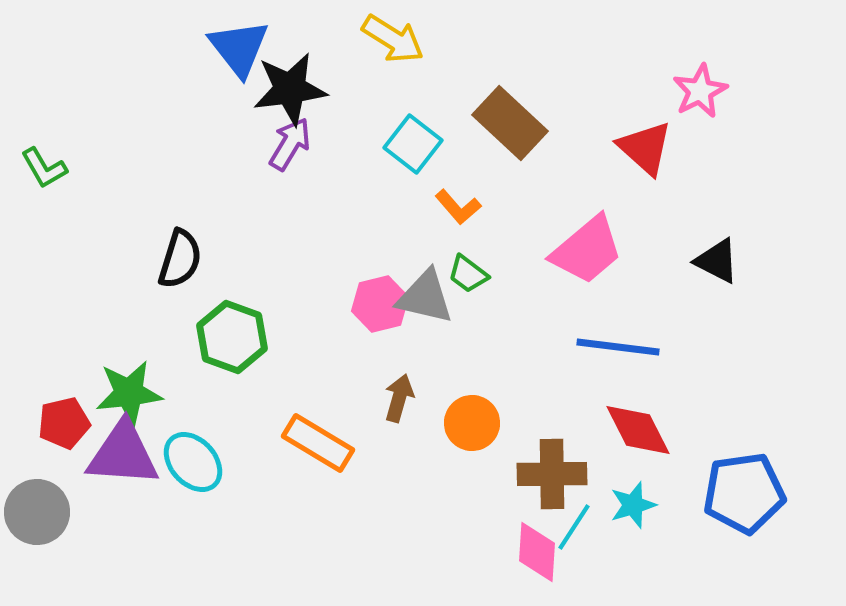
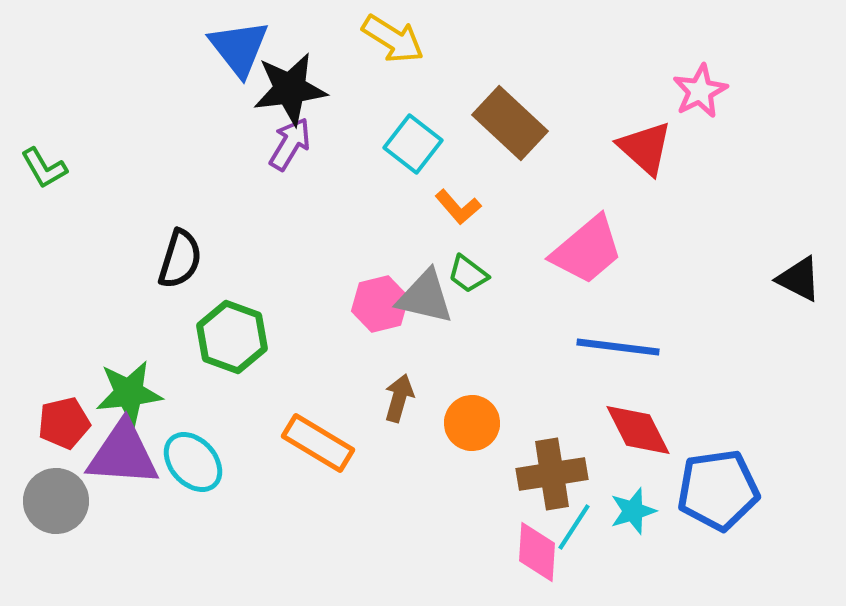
black triangle: moved 82 px right, 18 px down
brown cross: rotated 8 degrees counterclockwise
blue pentagon: moved 26 px left, 3 px up
cyan star: moved 6 px down
gray circle: moved 19 px right, 11 px up
